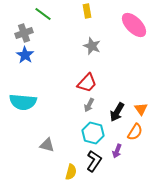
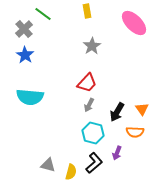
pink ellipse: moved 2 px up
gray cross: moved 4 px up; rotated 24 degrees counterclockwise
gray star: rotated 18 degrees clockwise
cyan semicircle: moved 7 px right, 5 px up
orange triangle: moved 1 px right
orange semicircle: rotated 60 degrees clockwise
gray triangle: moved 1 px right, 20 px down
purple arrow: moved 2 px down
black L-shape: moved 2 px down; rotated 15 degrees clockwise
